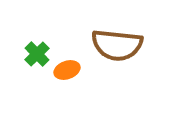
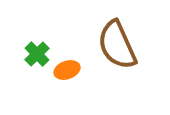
brown semicircle: rotated 60 degrees clockwise
